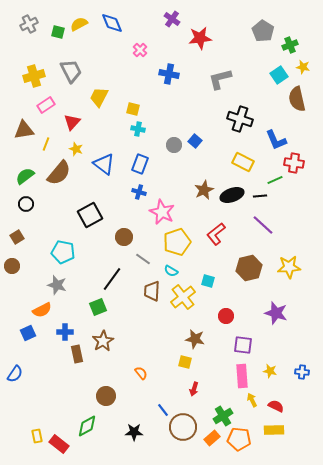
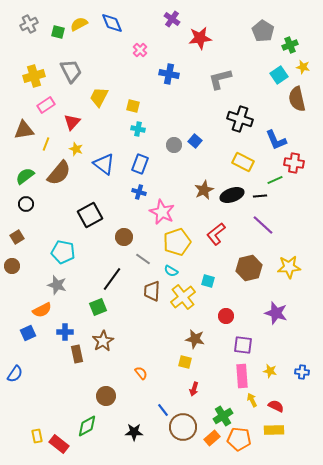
yellow square at (133, 109): moved 3 px up
